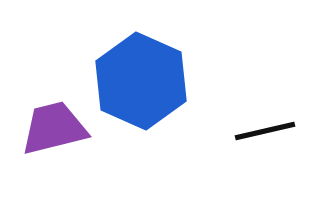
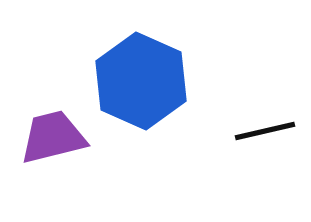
purple trapezoid: moved 1 px left, 9 px down
